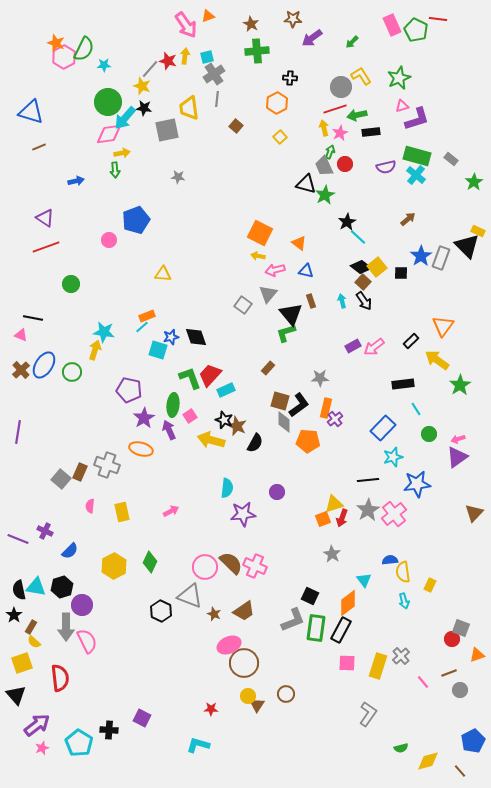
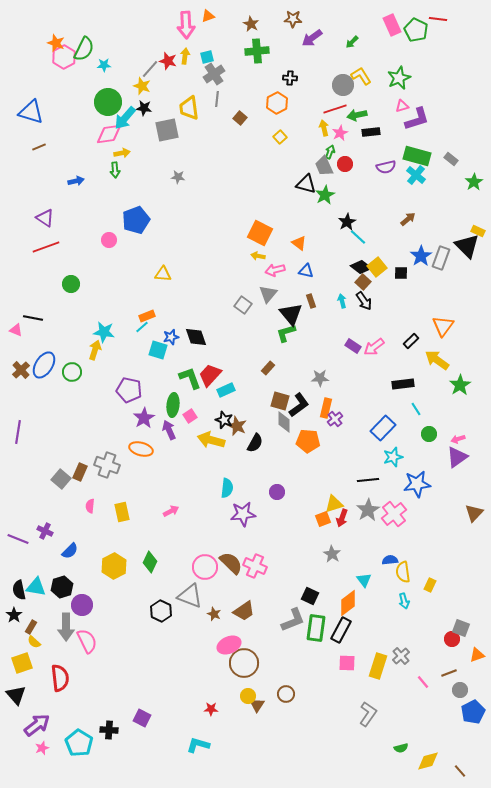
pink arrow at (186, 25): rotated 32 degrees clockwise
gray circle at (341, 87): moved 2 px right, 2 px up
brown square at (236, 126): moved 4 px right, 8 px up
pink triangle at (21, 335): moved 5 px left, 5 px up
purple rectangle at (353, 346): rotated 63 degrees clockwise
blue pentagon at (473, 741): moved 29 px up
